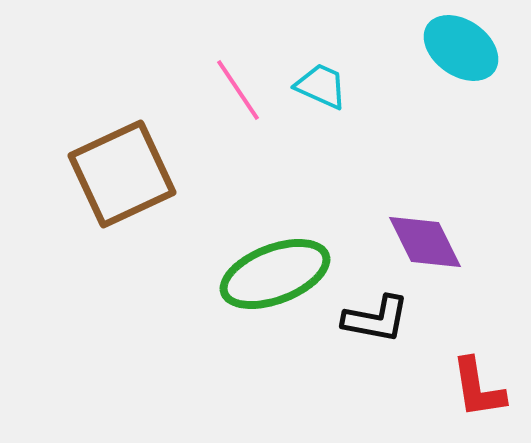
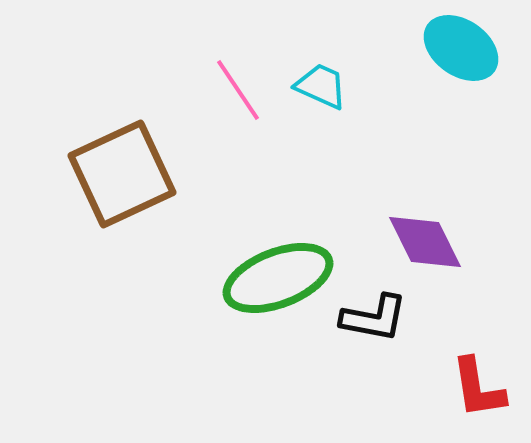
green ellipse: moved 3 px right, 4 px down
black L-shape: moved 2 px left, 1 px up
